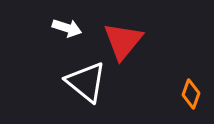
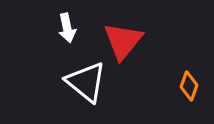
white arrow: rotated 60 degrees clockwise
orange diamond: moved 2 px left, 8 px up
